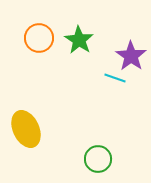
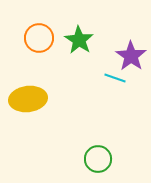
yellow ellipse: moved 2 px right, 30 px up; rotated 72 degrees counterclockwise
